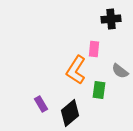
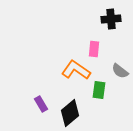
orange L-shape: rotated 92 degrees clockwise
